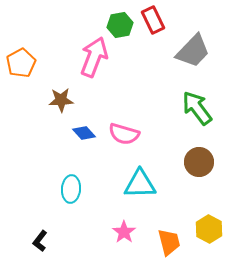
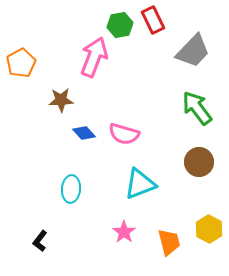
cyan triangle: rotated 20 degrees counterclockwise
